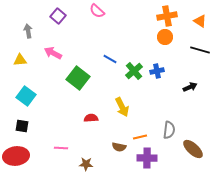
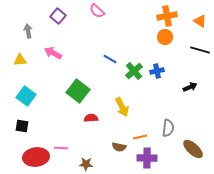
green square: moved 13 px down
gray semicircle: moved 1 px left, 2 px up
red ellipse: moved 20 px right, 1 px down
